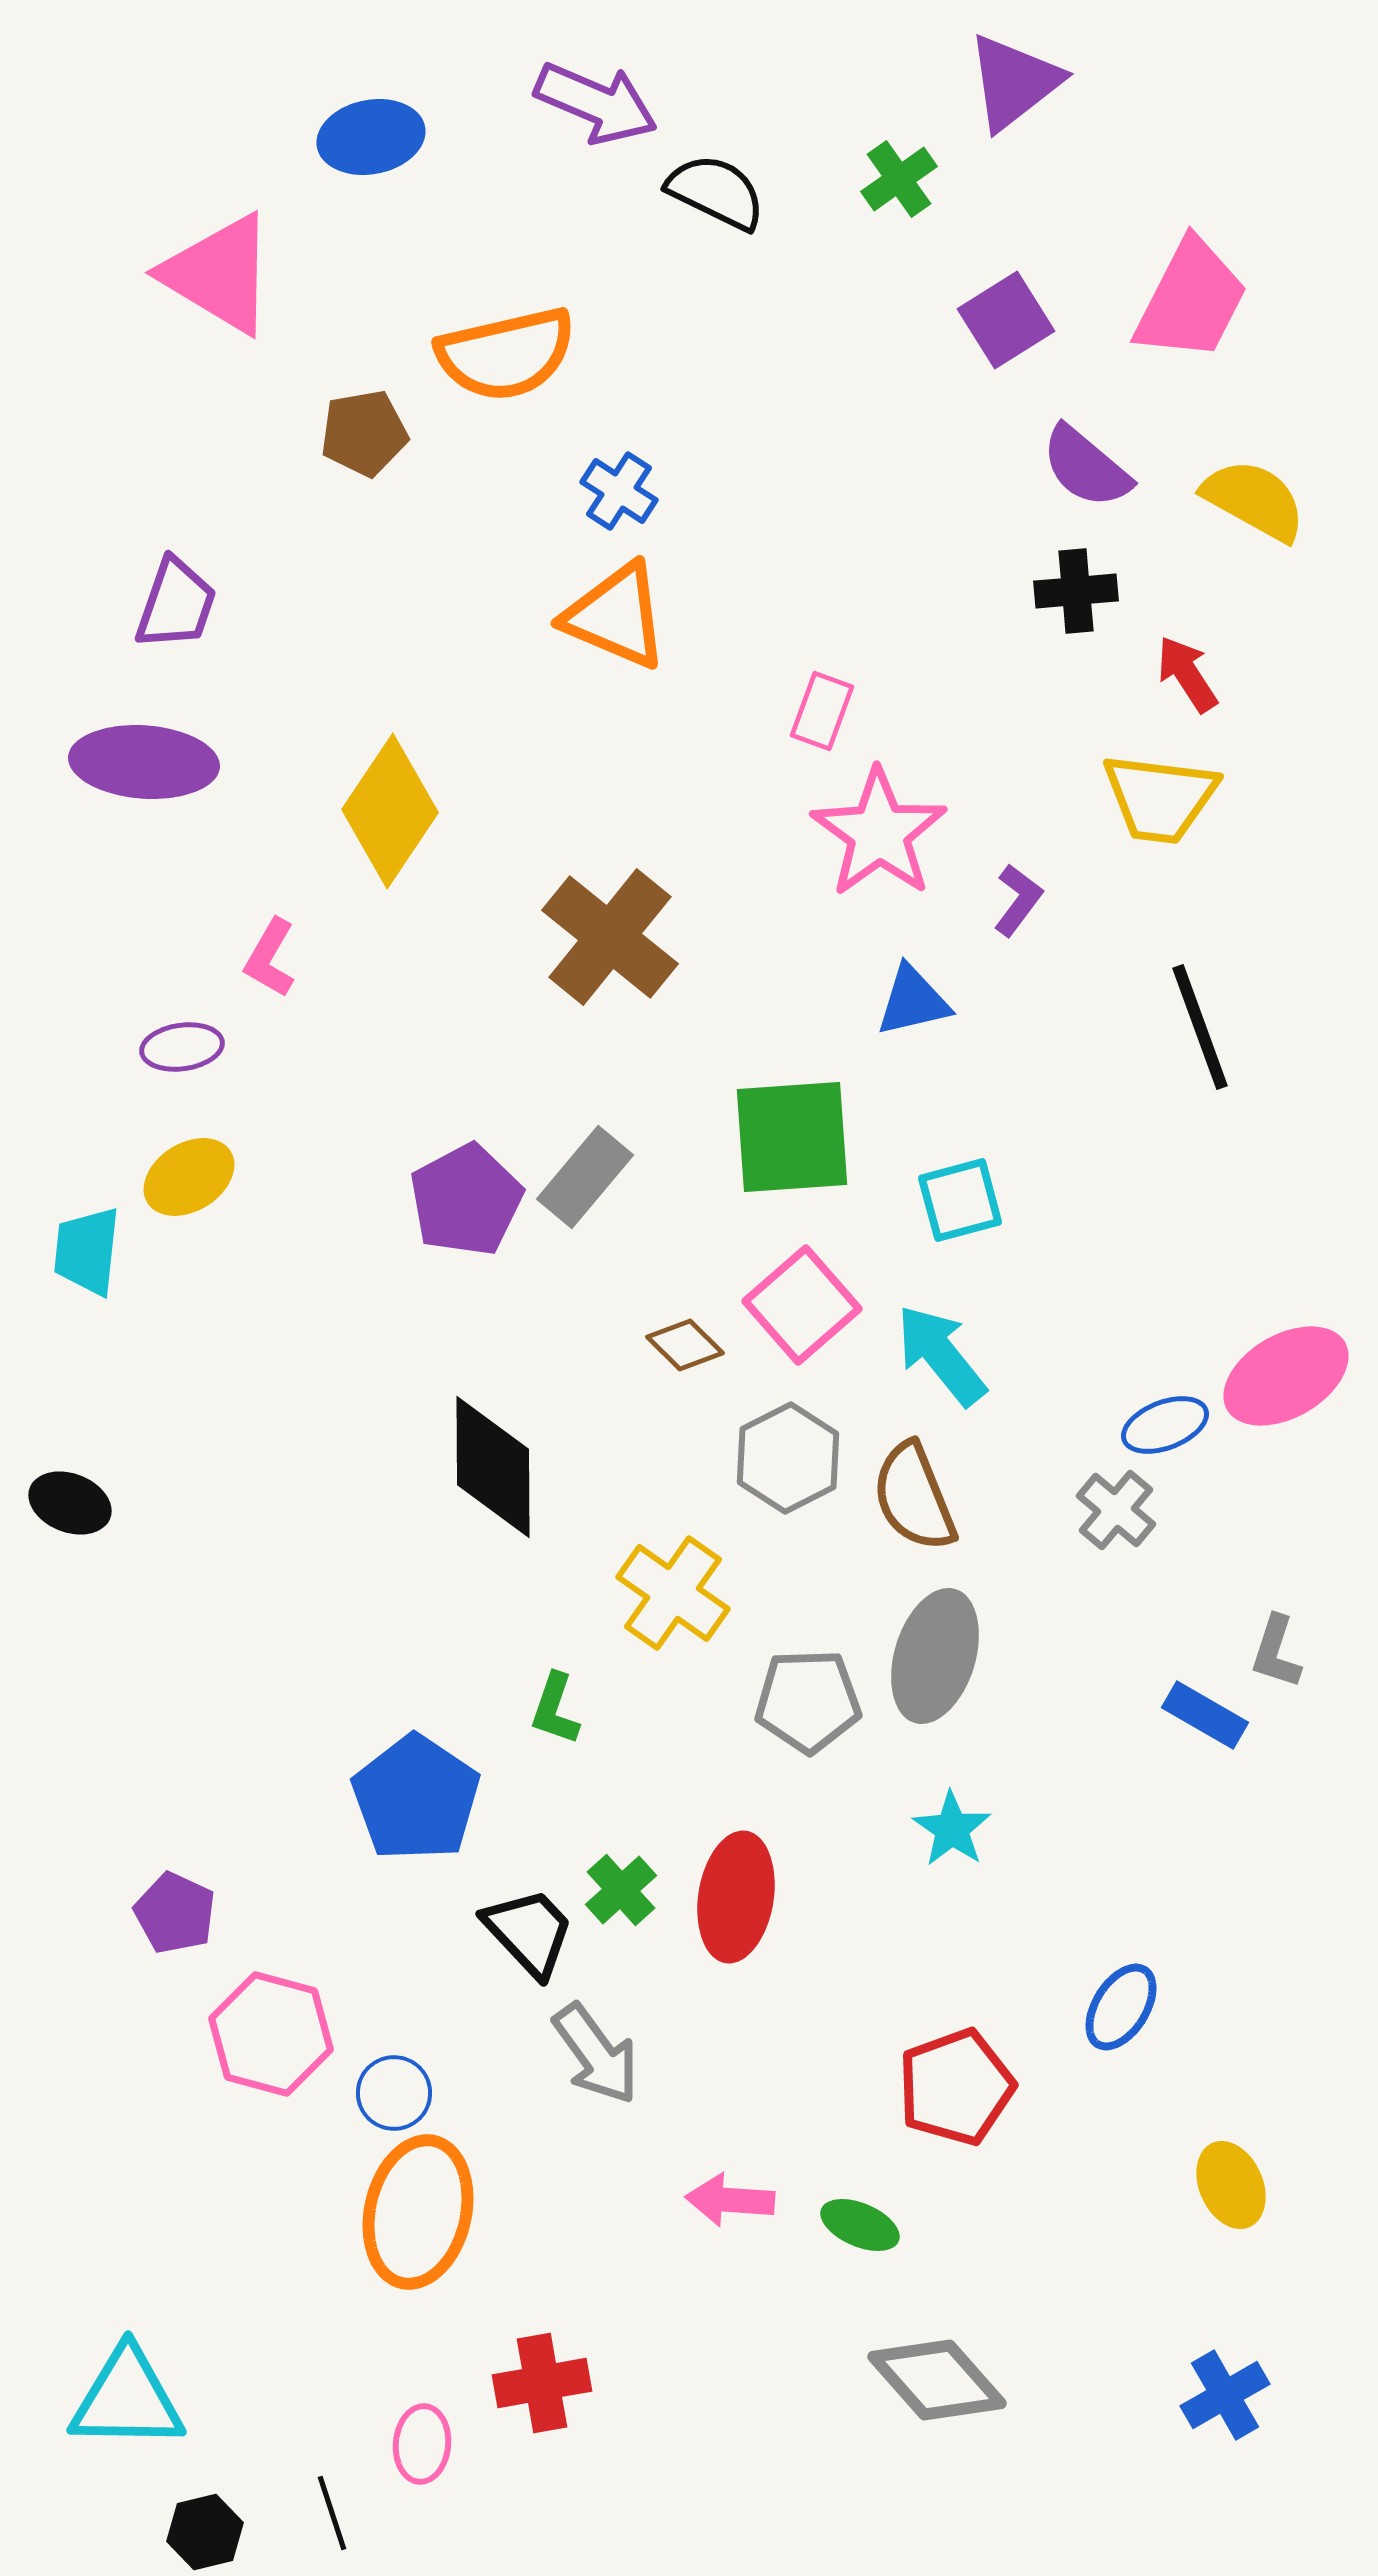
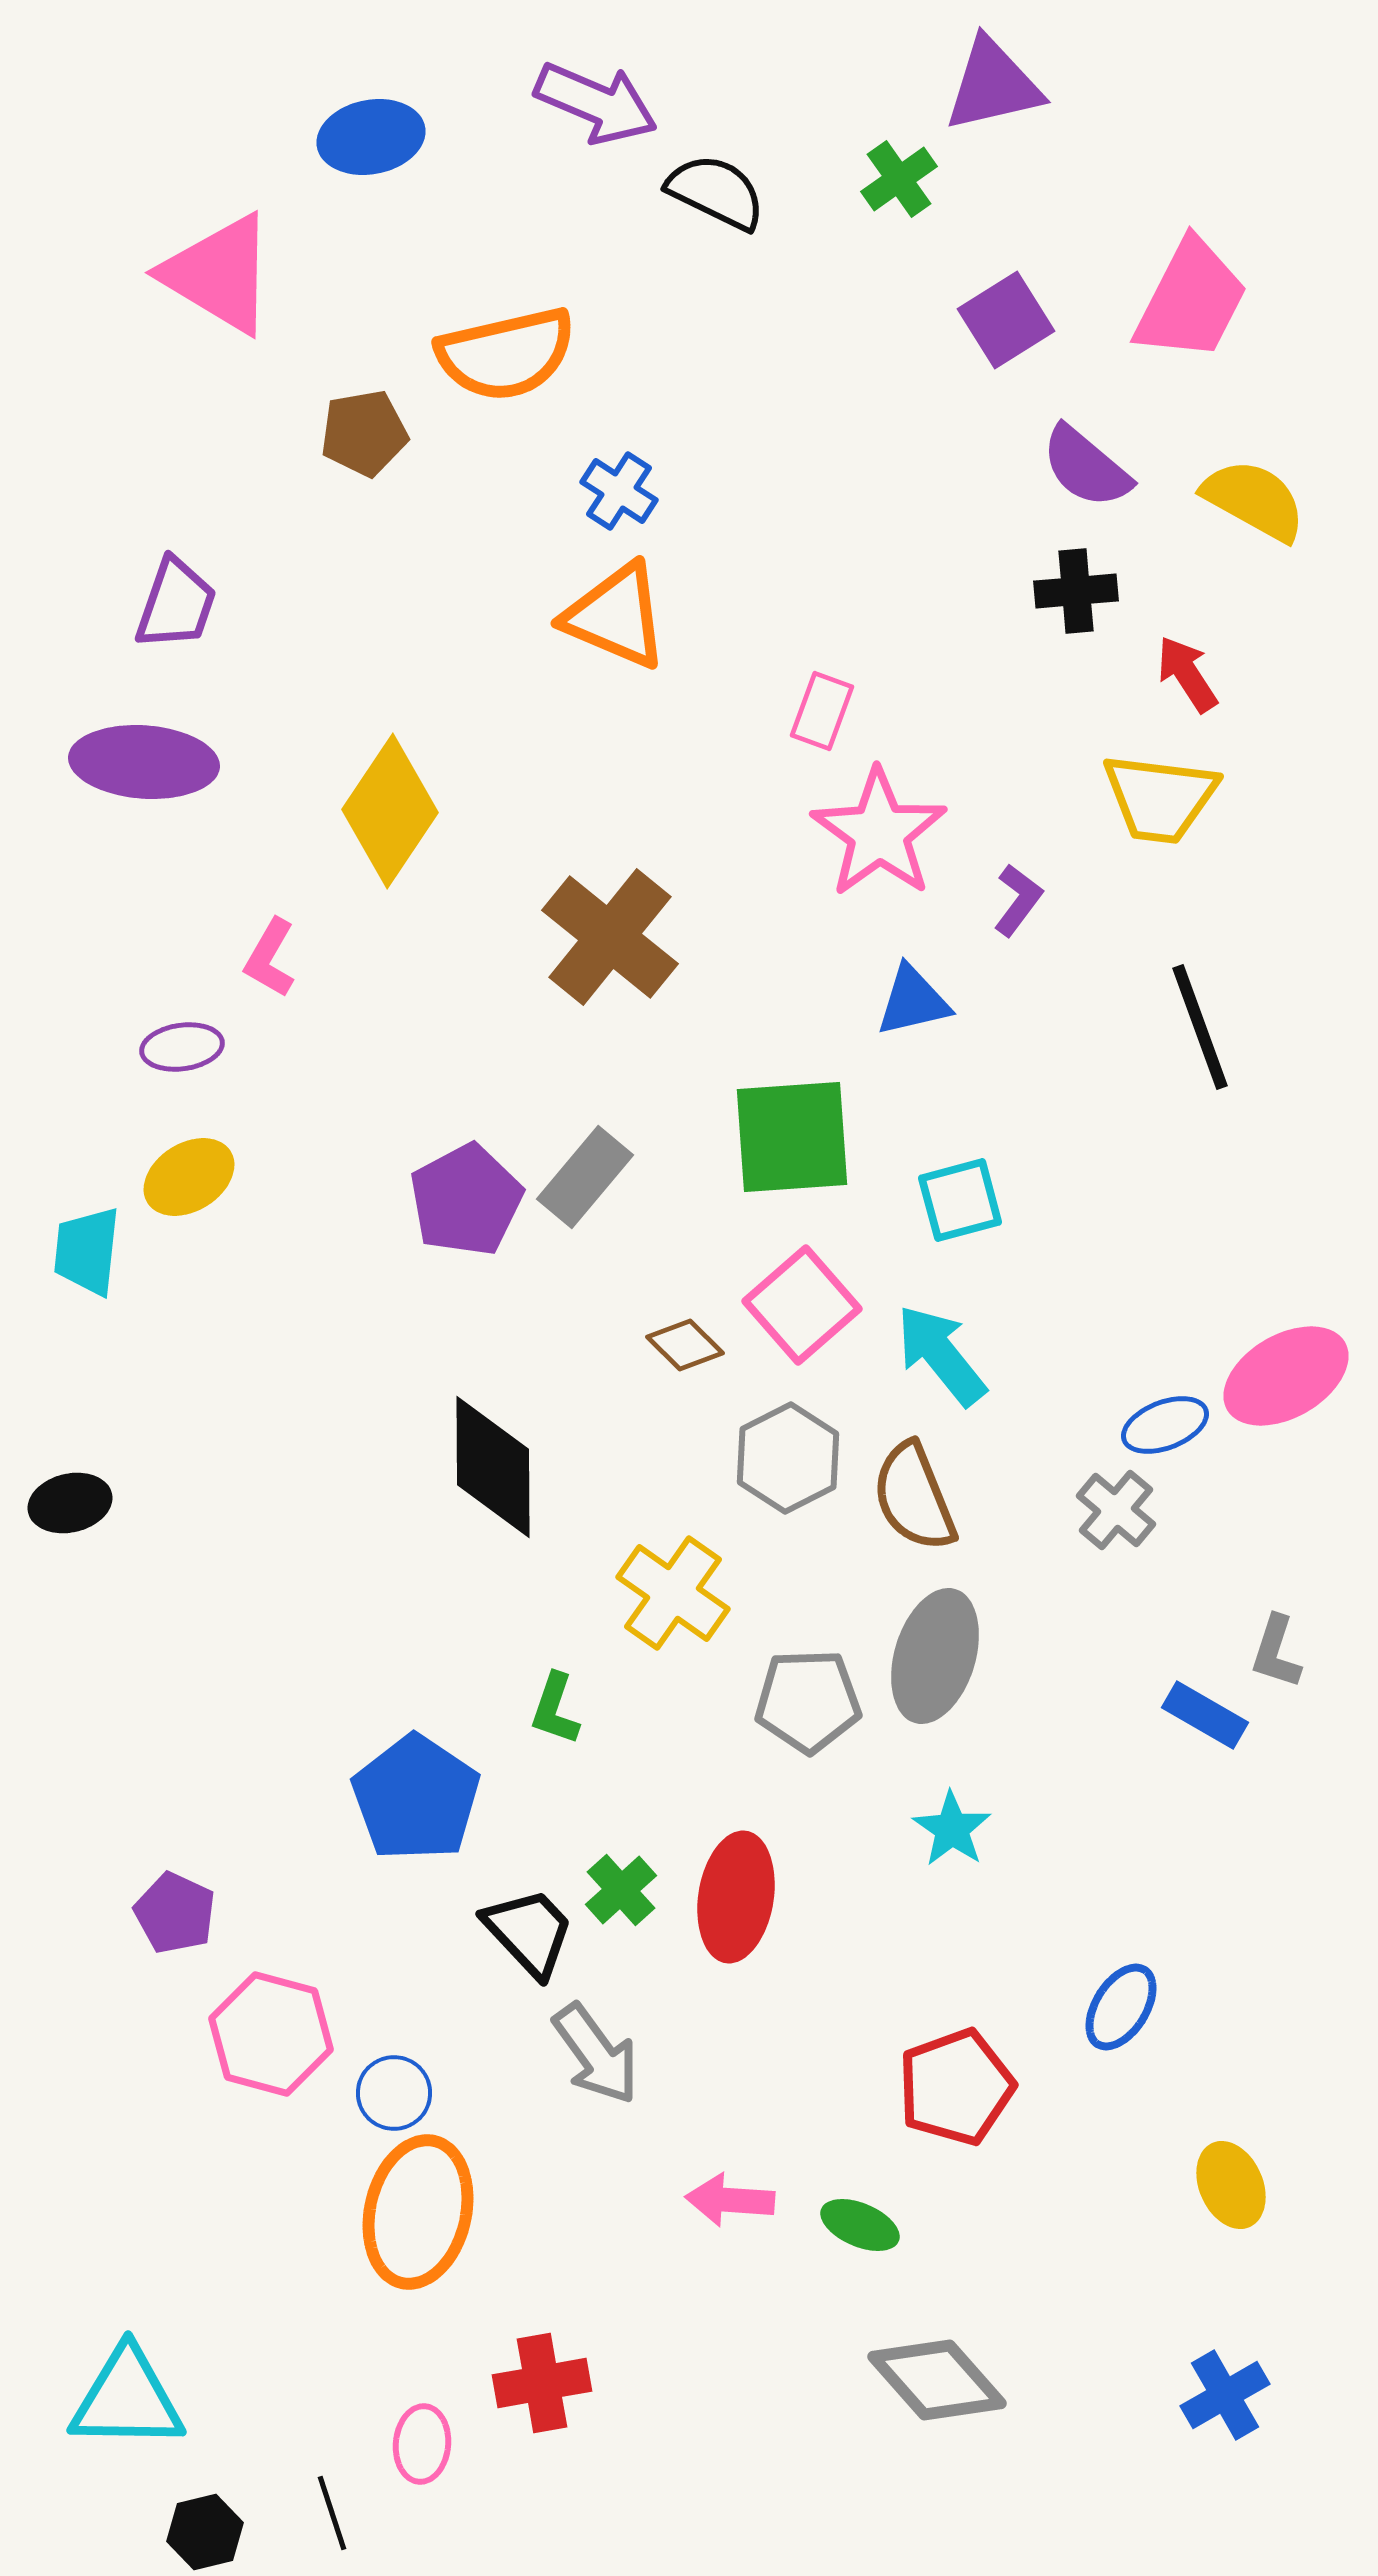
purple triangle at (1014, 82): moved 21 px left, 3 px down; rotated 25 degrees clockwise
black ellipse at (70, 1503): rotated 34 degrees counterclockwise
